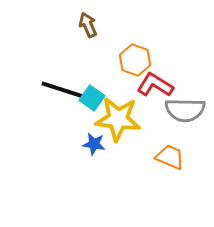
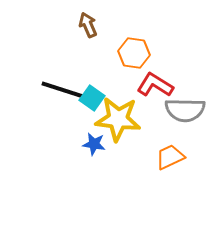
orange hexagon: moved 1 px left, 7 px up; rotated 12 degrees counterclockwise
orange trapezoid: rotated 48 degrees counterclockwise
